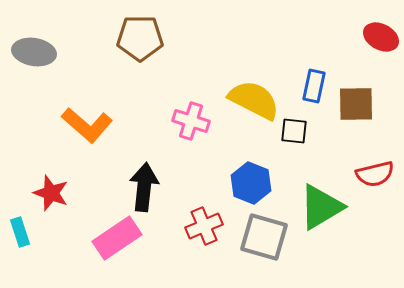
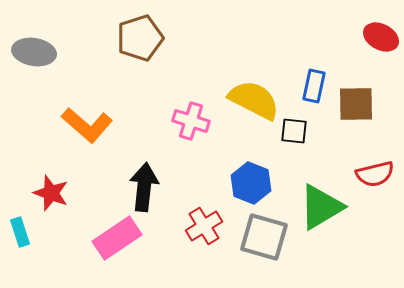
brown pentagon: rotated 18 degrees counterclockwise
red cross: rotated 9 degrees counterclockwise
